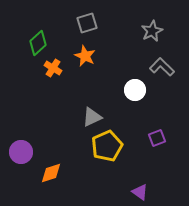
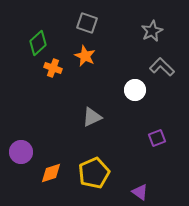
gray square: rotated 35 degrees clockwise
orange cross: rotated 12 degrees counterclockwise
yellow pentagon: moved 13 px left, 27 px down
